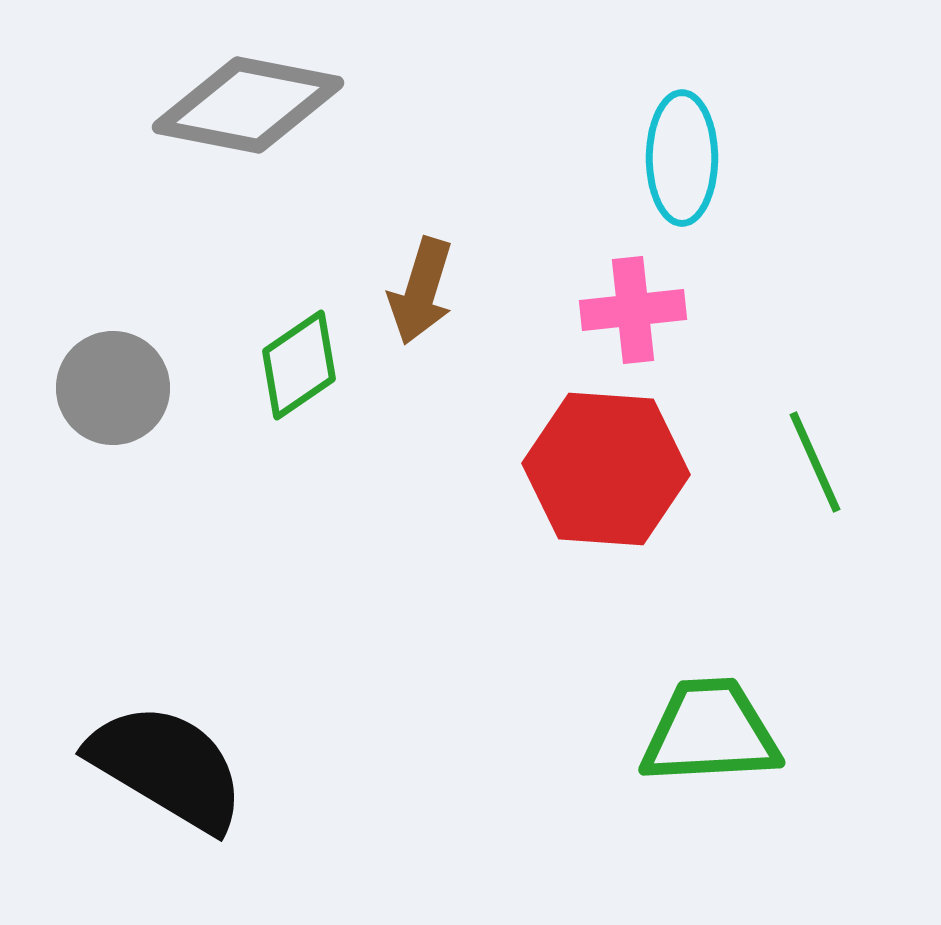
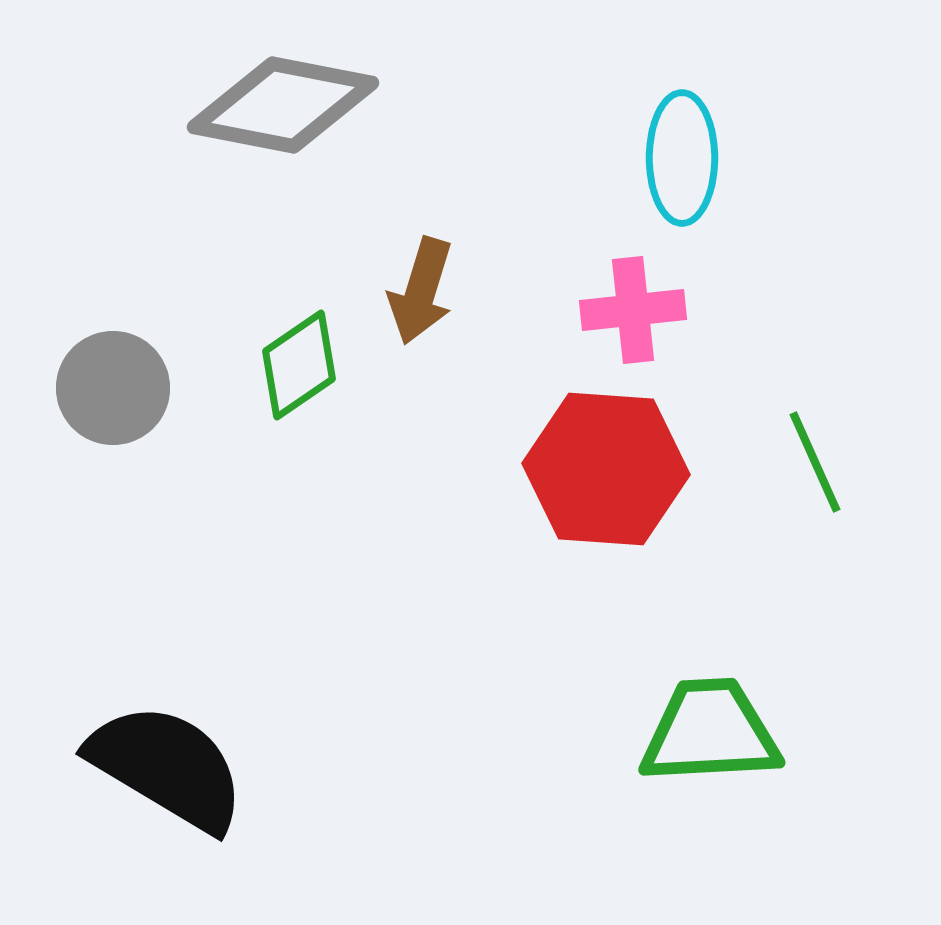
gray diamond: moved 35 px right
